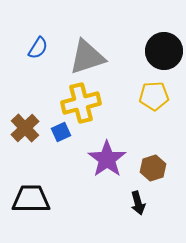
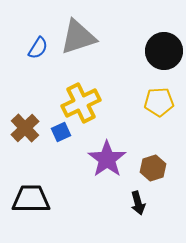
gray triangle: moved 9 px left, 20 px up
yellow pentagon: moved 5 px right, 6 px down
yellow cross: rotated 12 degrees counterclockwise
